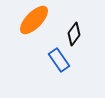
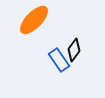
black diamond: moved 16 px down
